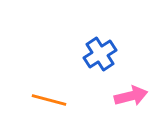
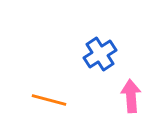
pink arrow: rotated 80 degrees counterclockwise
